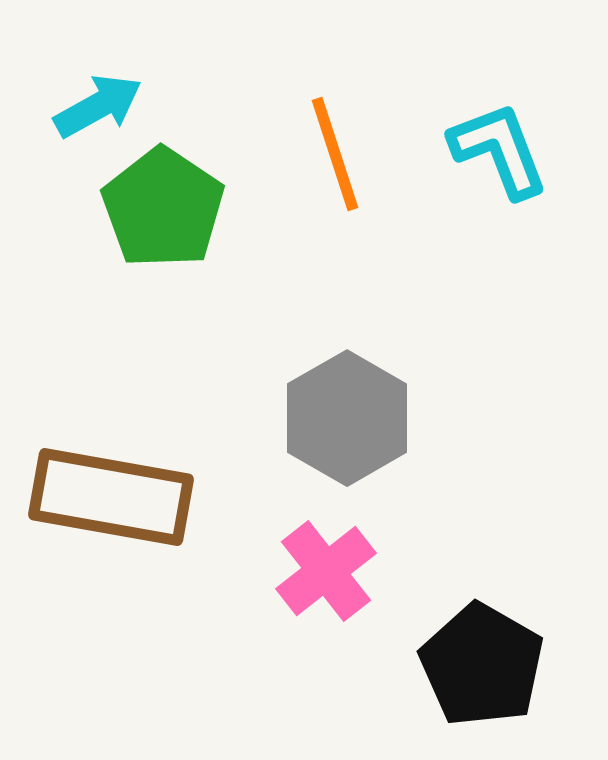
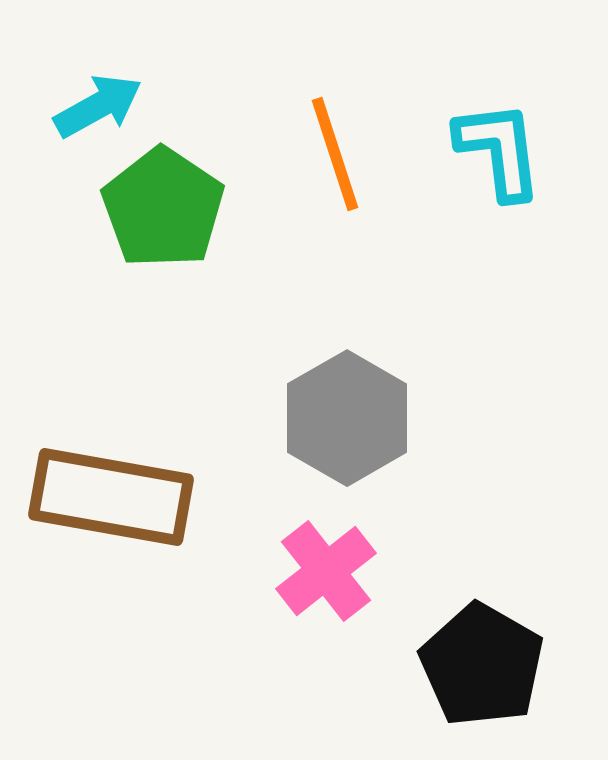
cyan L-shape: rotated 14 degrees clockwise
